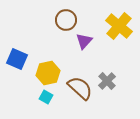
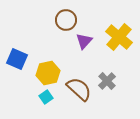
yellow cross: moved 11 px down
brown semicircle: moved 1 px left, 1 px down
cyan square: rotated 24 degrees clockwise
